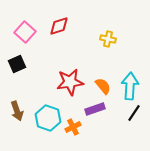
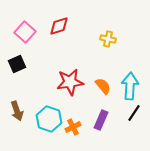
purple rectangle: moved 6 px right, 11 px down; rotated 48 degrees counterclockwise
cyan hexagon: moved 1 px right, 1 px down
